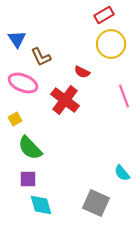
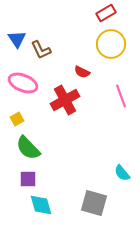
red rectangle: moved 2 px right, 2 px up
brown L-shape: moved 7 px up
pink line: moved 3 px left
red cross: rotated 24 degrees clockwise
yellow square: moved 2 px right
green semicircle: moved 2 px left
gray square: moved 2 px left; rotated 8 degrees counterclockwise
